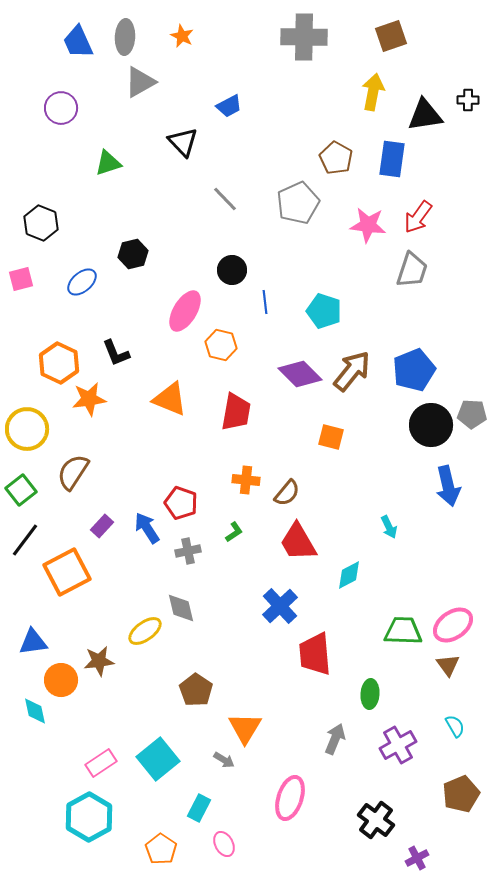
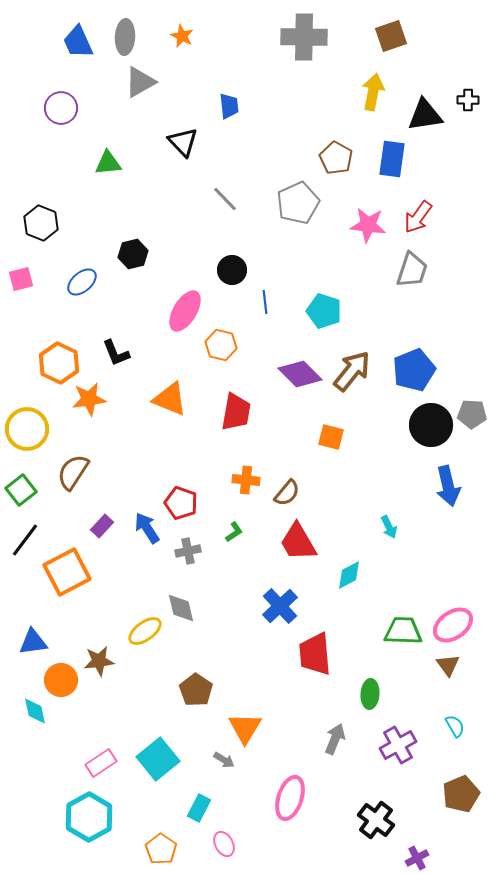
blue trapezoid at (229, 106): rotated 68 degrees counterclockwise
green triangle at (108, 163): rotated 12 degrees clockwise
